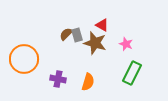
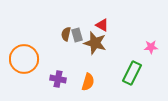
brown semicircle: rotated 32 degrees counterclockwise
pink star: moved 25 px right, 3 px down; rotated 24 degrees counterclockwise
